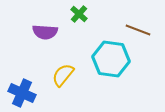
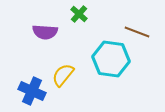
brown line: moved 1 px left, 2 px down
blue cross: moved 10 px right, 2 px up
